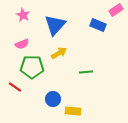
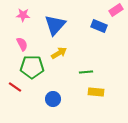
pink star: rotated 24 degrees counterclockwise
blue rectangle: moved 1 px right, 1 px down
pink semicircle: rotated 96 degrees counterclockwise
yellow rectangle: moved 23 px right, 19 px up
